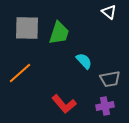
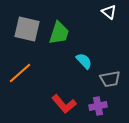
gray square: moved 1 px down; rotated 12 degrees clockwise
purple cross: moved 7 px left
